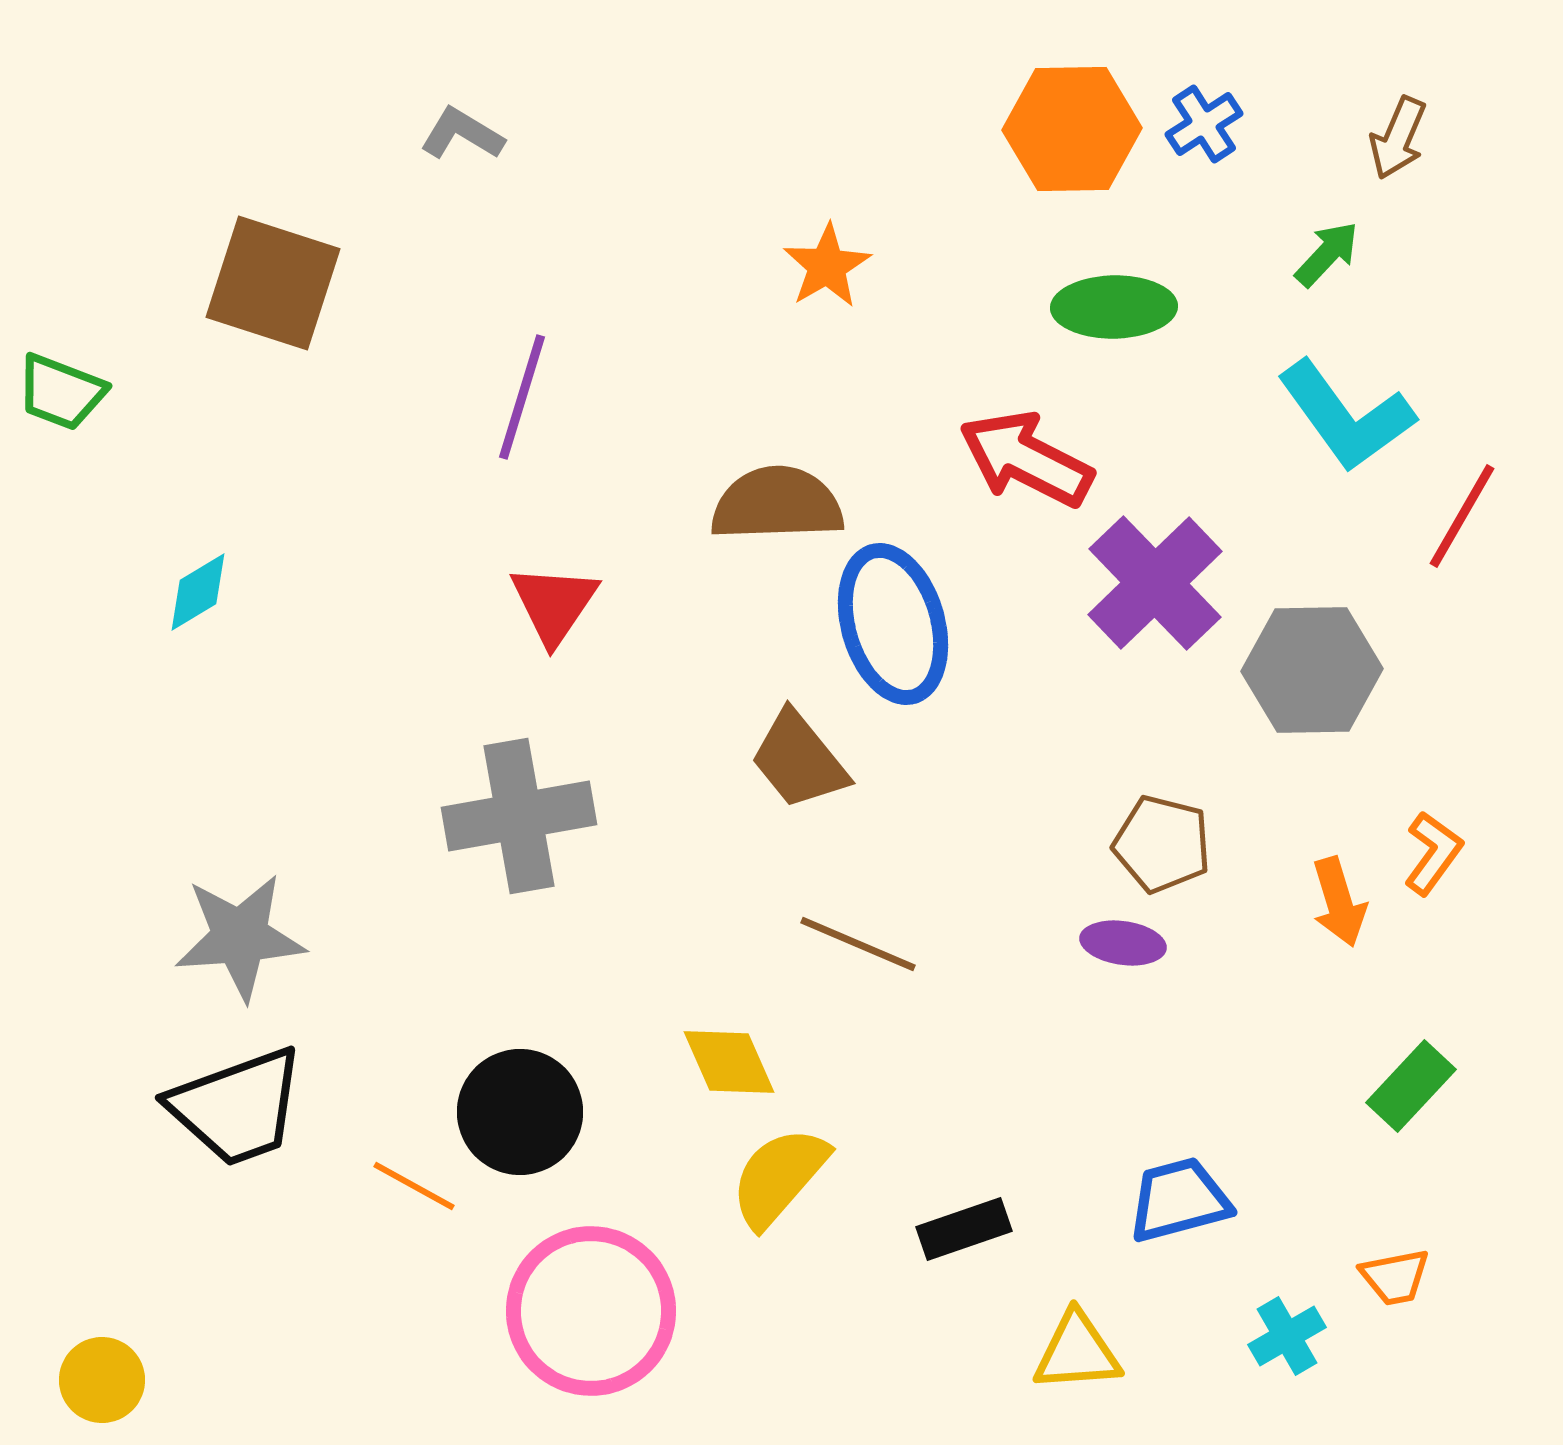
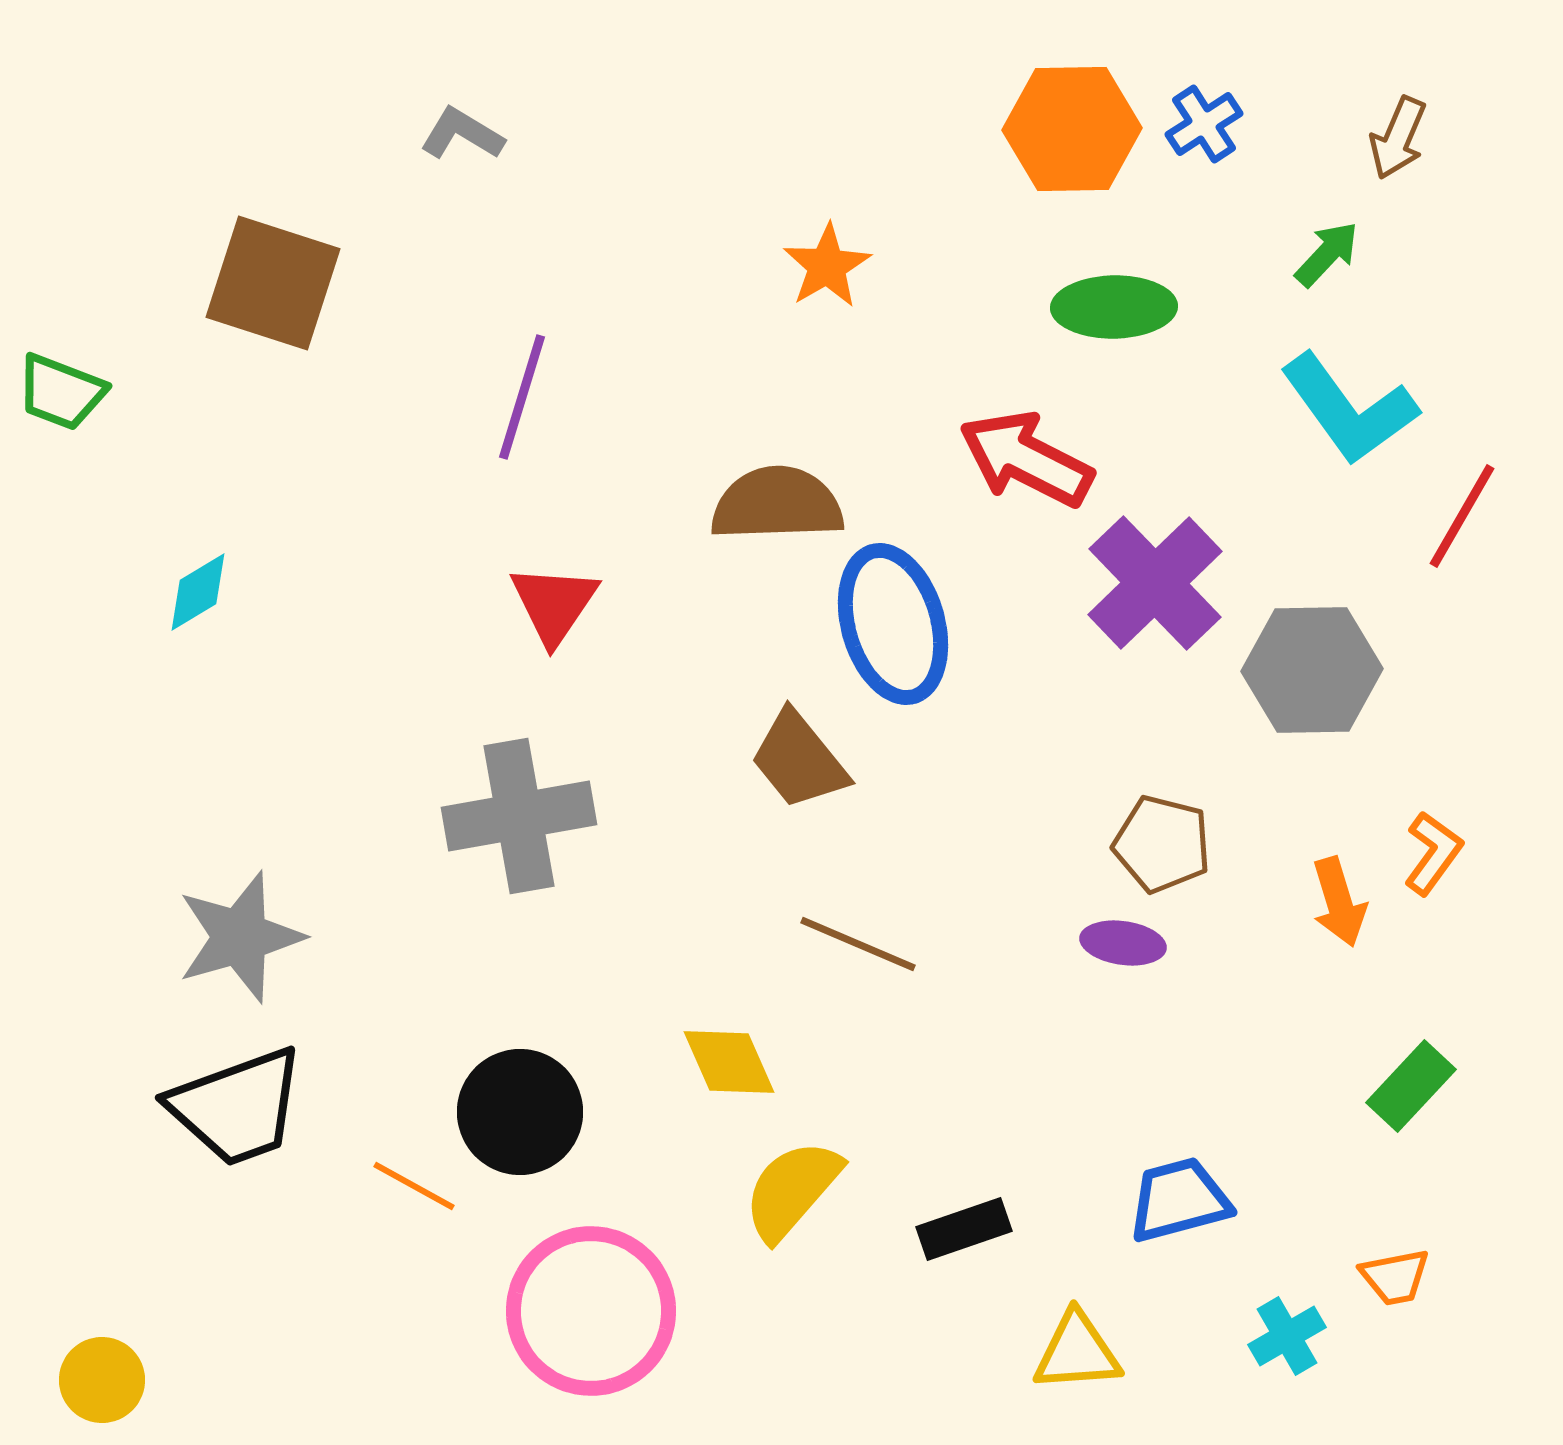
cyan L-shape: moved 3 px right, 7 px up
gray star: rotated 12 degrees counterclockwise
yellow semicircle: moved 13 px right, 13 px down
